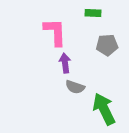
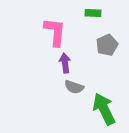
pink L-shape: rotated 8 degrees clockwise
gray pentagon: rotated 20 degrees counterclockwise
gray semicircle: moved 1 px left
